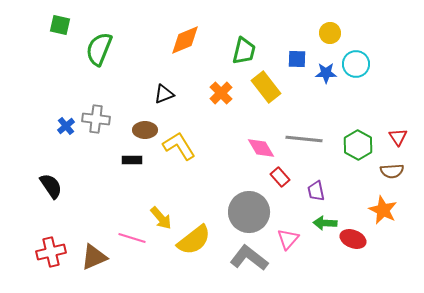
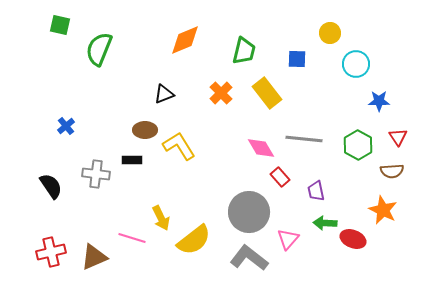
blue star: moved 53 px right, 28 px down
yellow rectangle: moved 1 px right, 6 px down
gray cross: moved 55 px down
yellow arrow: rotated 15 degrees clockwise
